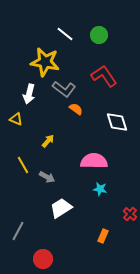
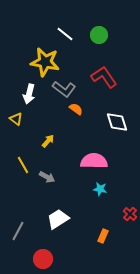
red L-shape: moved 1 px down
yellow triangle: rotated 16 degrees clockwise
white trapezoid: moved 3 px left, 11 px down
